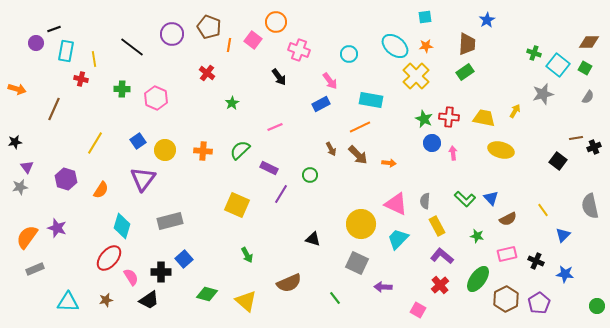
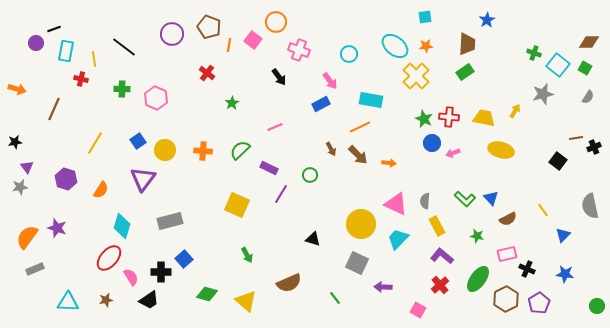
black line at (132, 47): moved 8 px left
pink arrow at (453, 153): rotated 104 degrees counterclockwise
black cross at (536, 261): moved 9 px left, 8 px down
